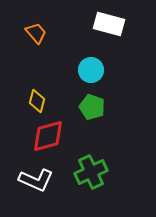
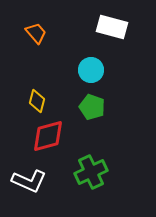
white rectangle: moved 3 px right, 3 px down
white L-shape: moved 7 px left, 1 px down
